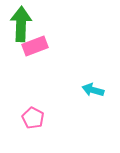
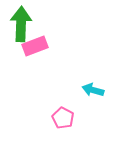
pink pentagon: moved 30 px right
